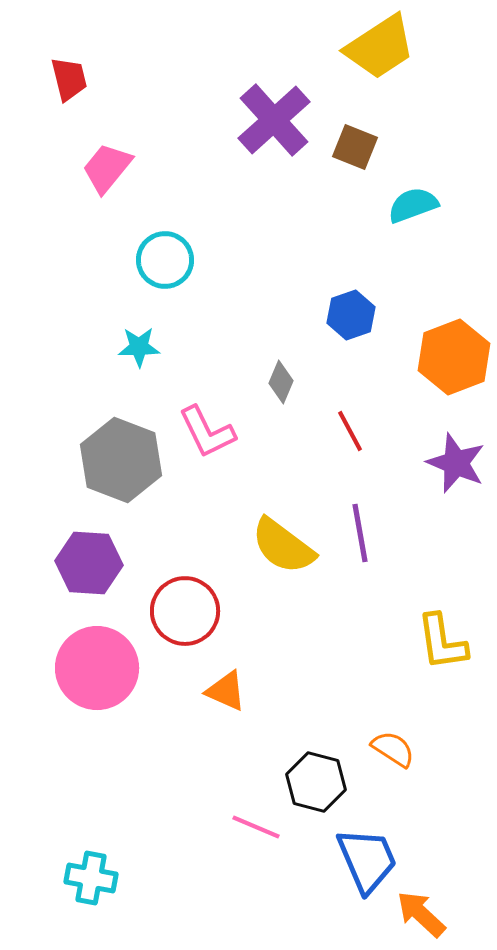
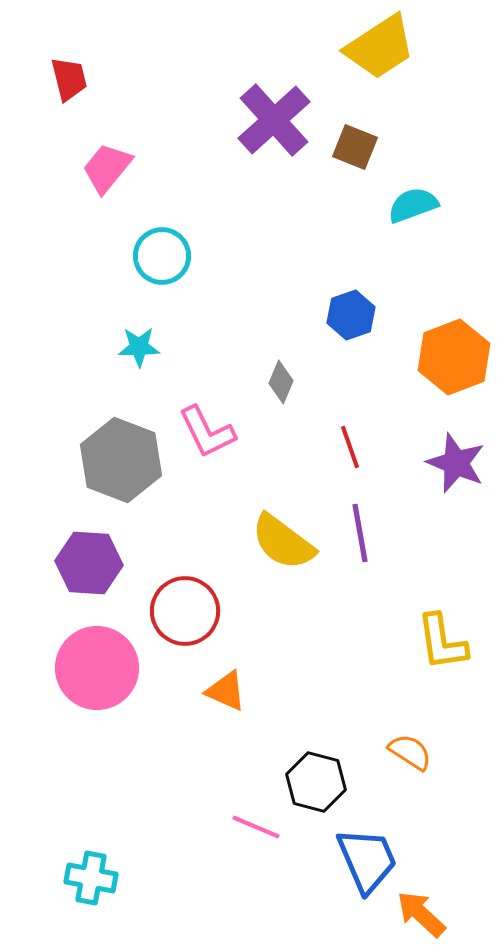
cyan circle: moved 3 px left, 4 px up
red line: moved 16 px down; rotated 9 degrees clockwise
yellow semicircle: moved 4 px up
orange semicircle: moved 17 px right, 3 px down
